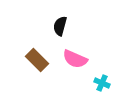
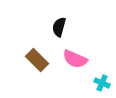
black semicircle: moved 1 px left, 1 px down
